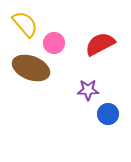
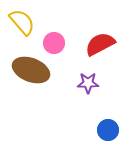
yellow semicircle: moved 3 px left, 2 px up
brown ellipse: moved 2 px down
purple star: moved 7 px up
blue circle: moved 16 px down
